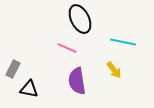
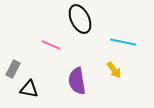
pink line: moved 16 px left, 3 px up
